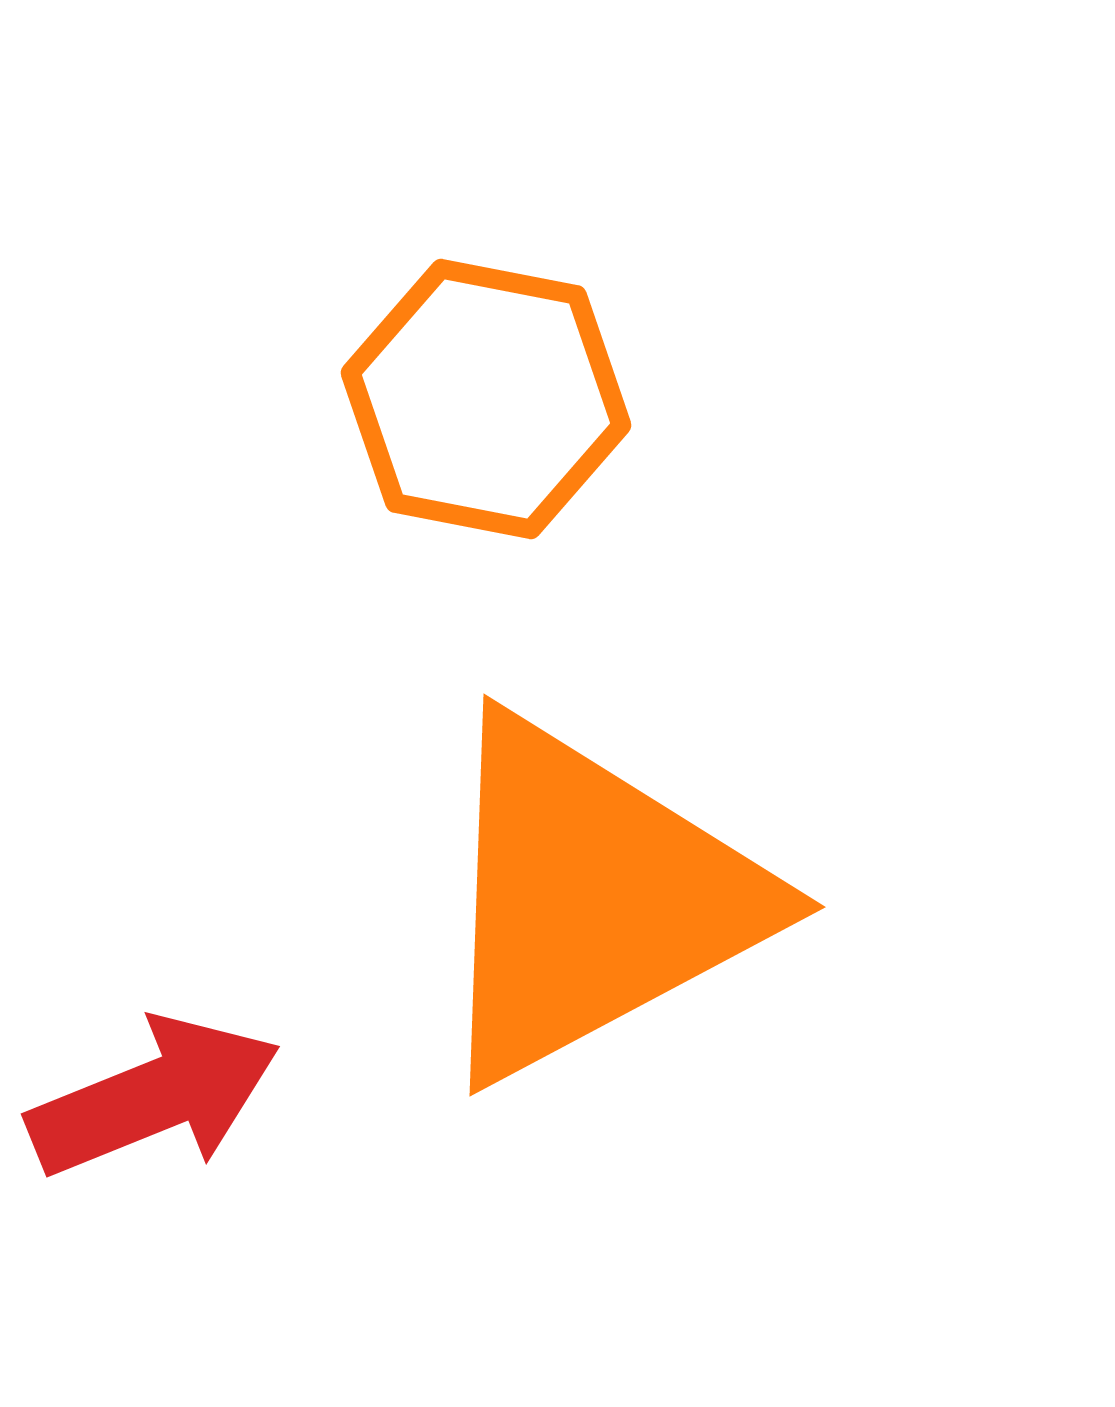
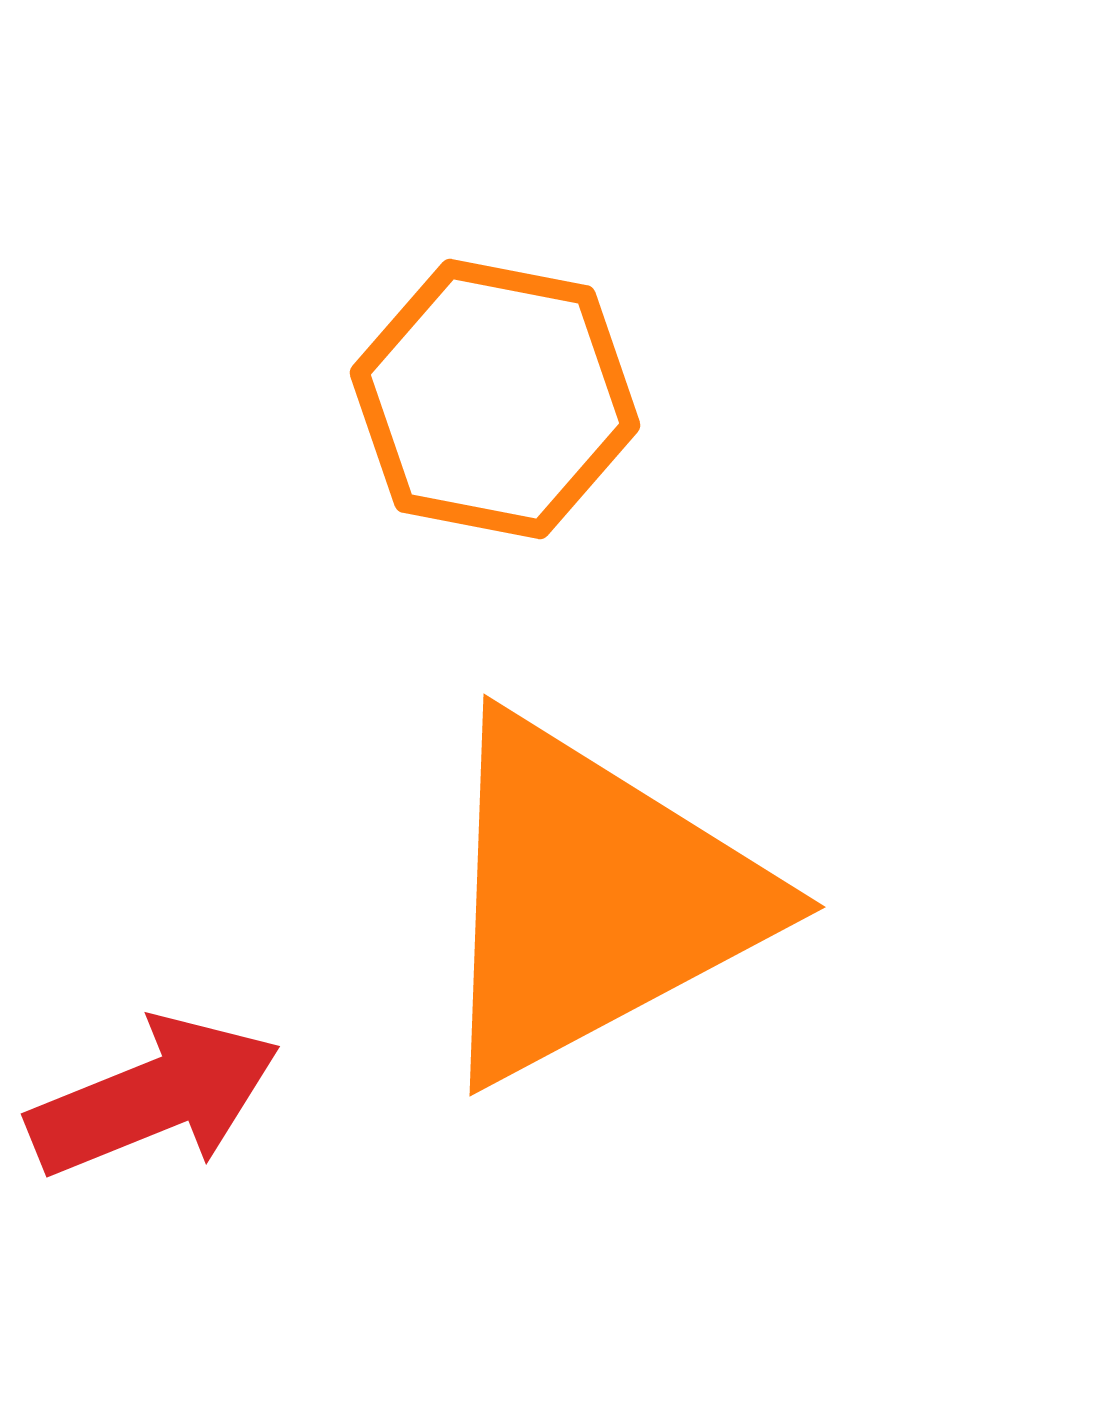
orange hexagon: moved 9 px right
